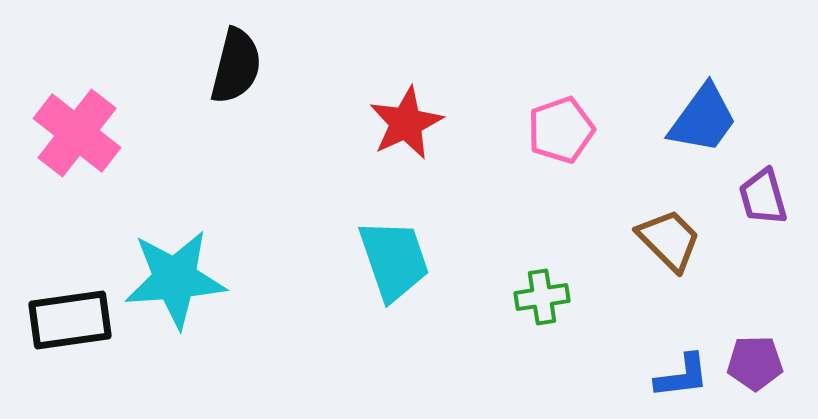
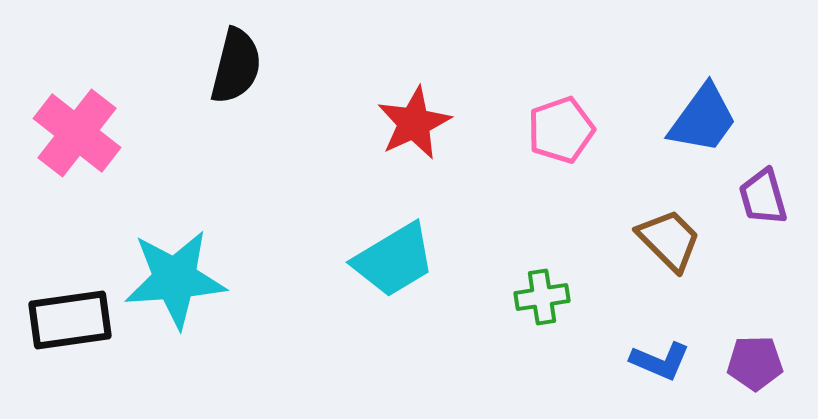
red star: moved 8 px right
cyan trapezoid: rotated 78 degrees clockwise
blue L-shape: moved 22 px left, 15 px up; rotated 30 degrees clockwise
